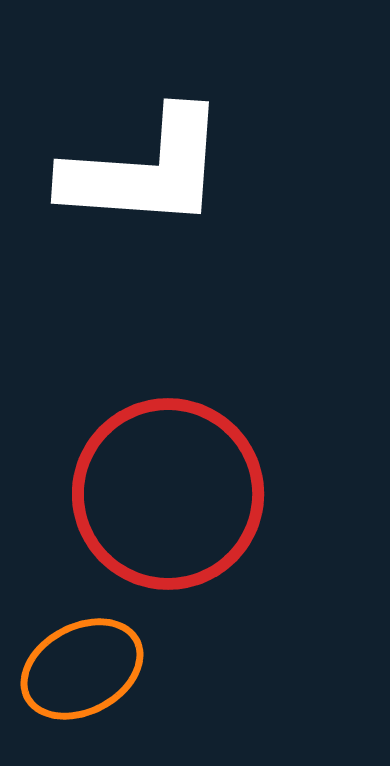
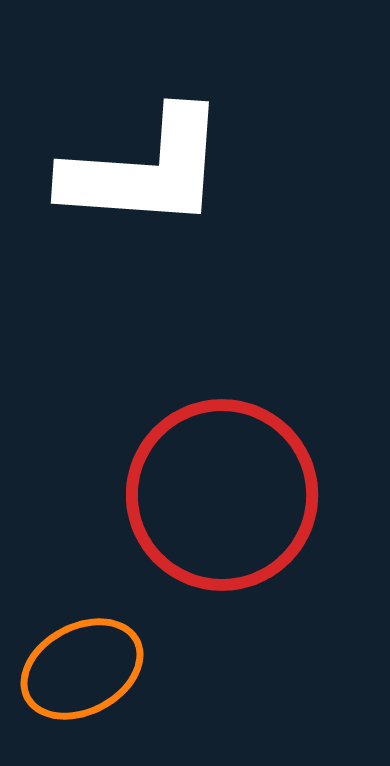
red circle: moved 54 px right, 1 px down
